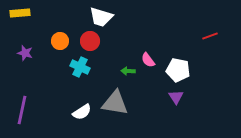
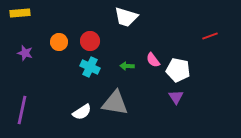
white trapezoid: moved 25 px right
orange circle: moved 1 px left, 1 px down
pink semicircle: moved 5 px right
cyan cross: moved 10 px right
green arrow: moved 1 px left, 5 px up
